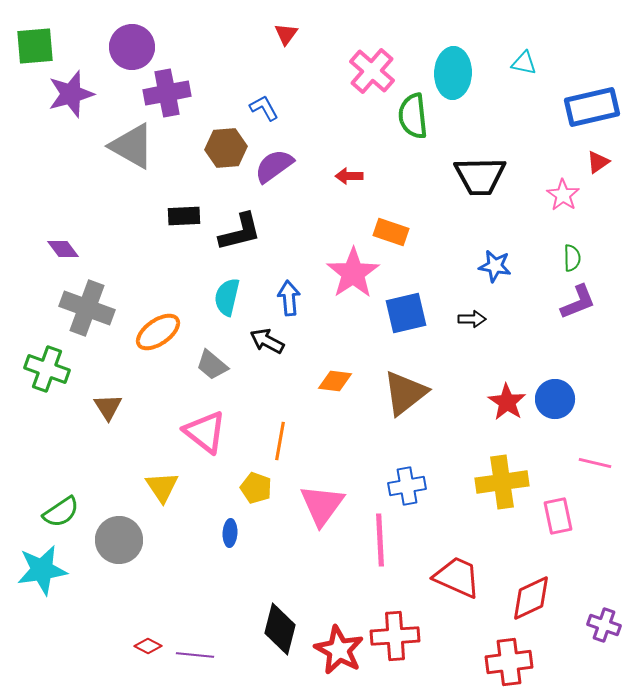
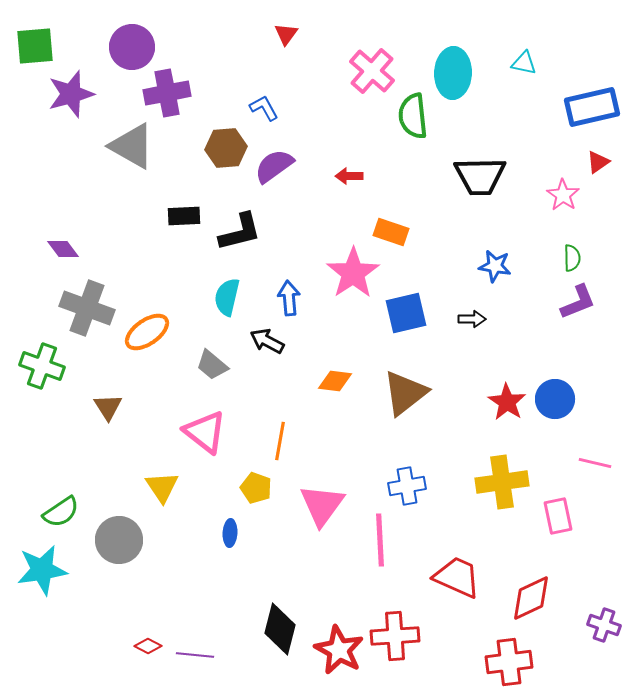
orange ellipse at (158, 332): moved 11 px left
green cross at (47, 369): moved 5 px left, 3 px up
